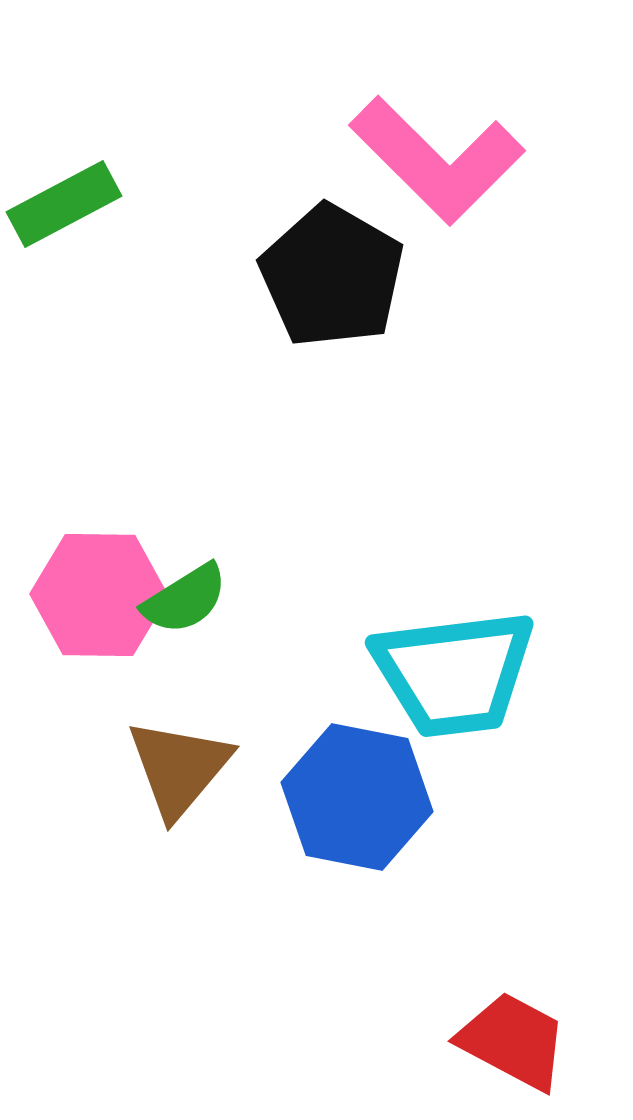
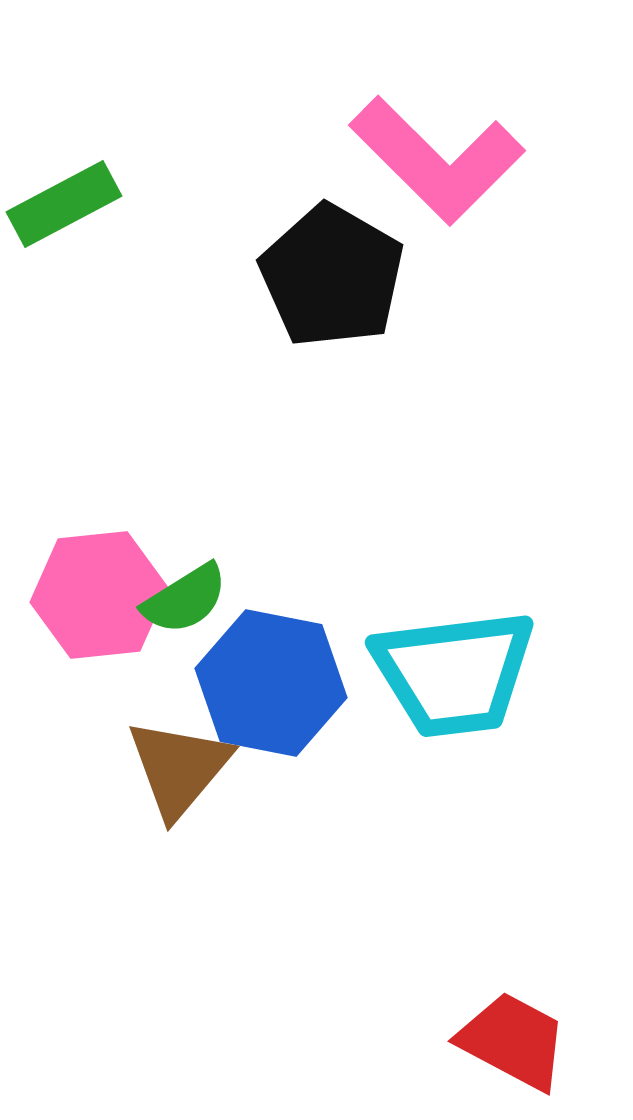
pink hexagon: rotated 7 degrees counterclockwise
blue hexagon: moved 86 px left, 114 px up
